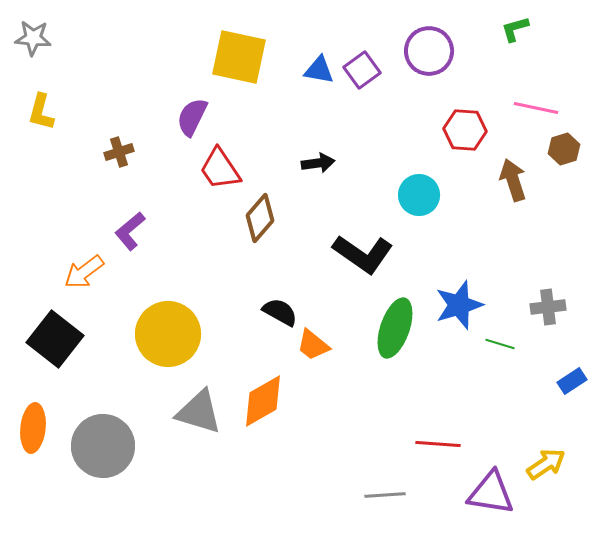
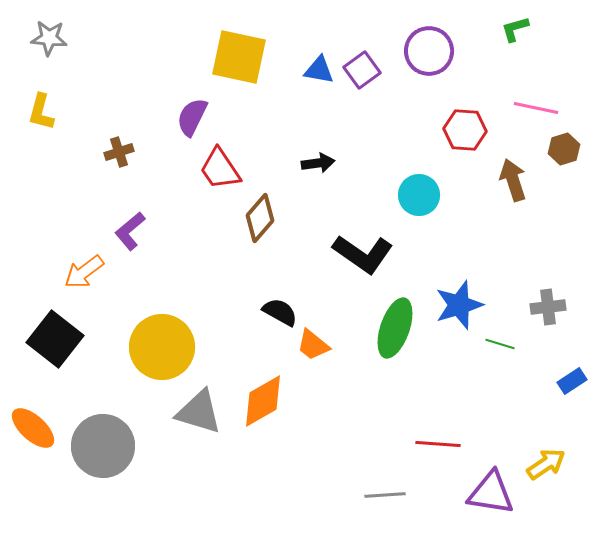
gray star: moved 16 px right
yellow circle: moved 6 px left, 13 px down
orange ellipse: rotated 54 degrees counterclockwise
